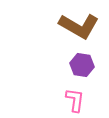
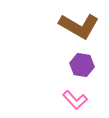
pink L-shape: rotated 130 degrees clockwise
